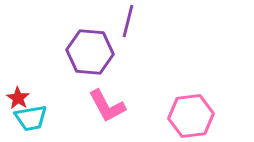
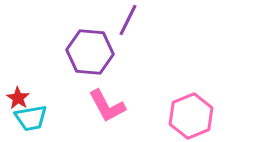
purple line: moved 1 px up; rotated 12 degrees clockwise
pink hexagon: rotated 15 degrees counterclockwise
